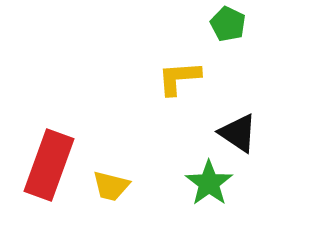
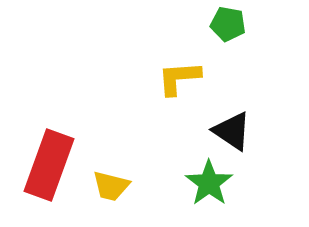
green pentagon: rotated 16 degrees counterclockwise
black triangle: moved 6 px left, 2 px up
